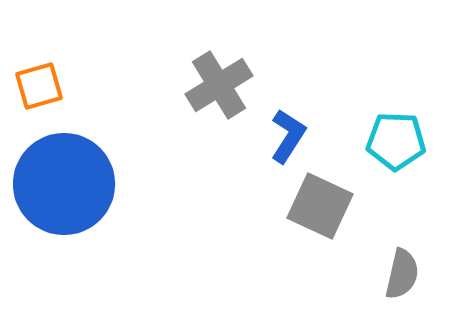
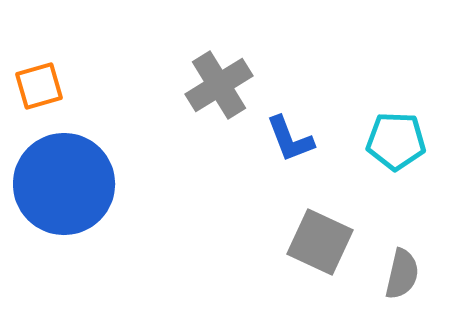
blue L-shape: moved 2 px right, 3 px down; rotated 126 degrees clockwise
gray square: moved 36 px down
